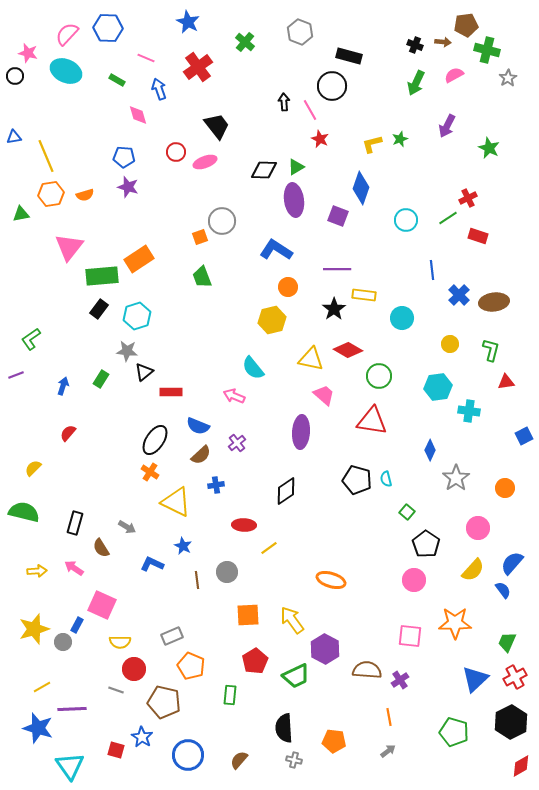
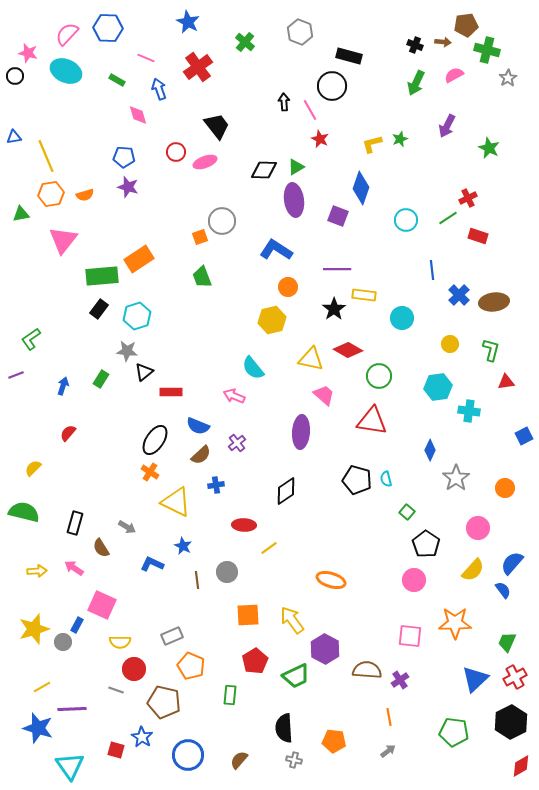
pink triangle at (69, 247): moved 6 px left, 7 px up
green pentagon at (454, 732): rotated 8 degrees counterclockwise
